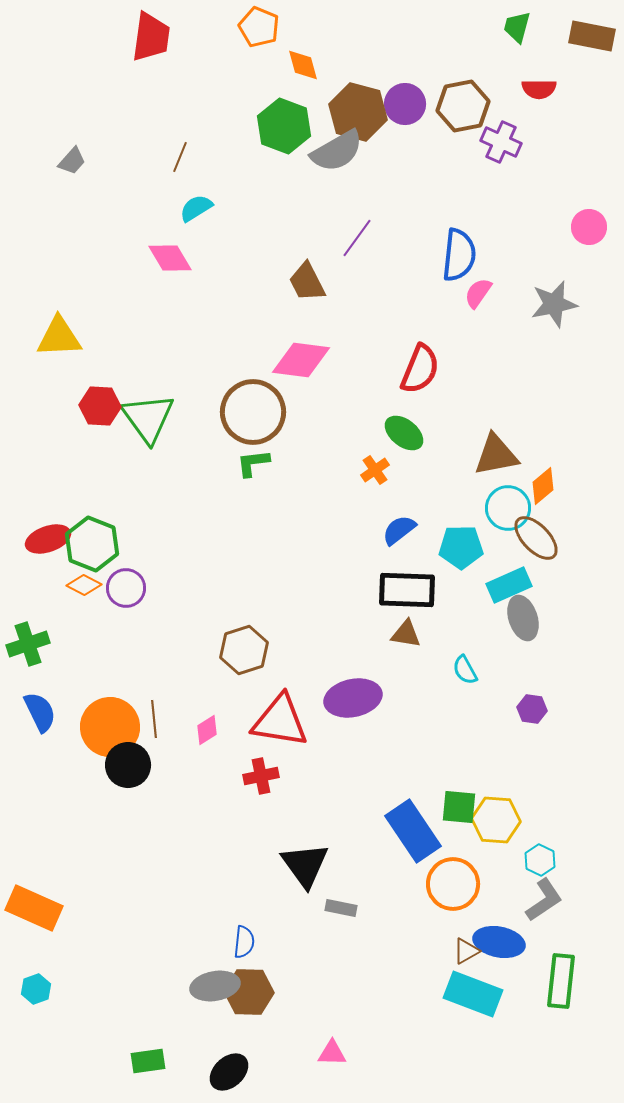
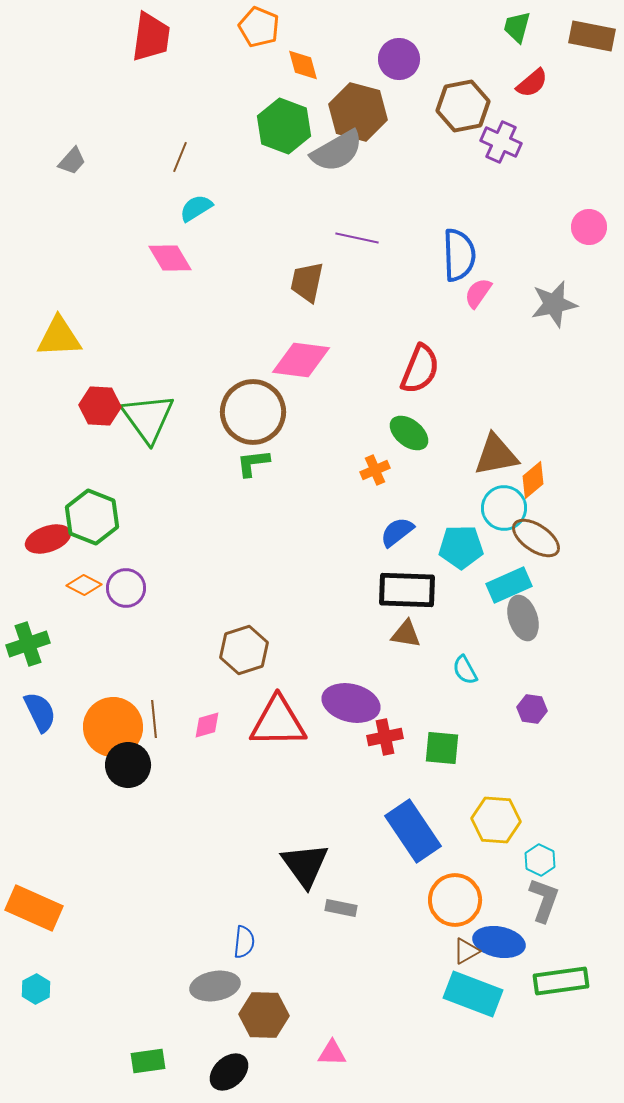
red semicircle at (539, 89): moved 7 px left, 6 px up; rotated 40 degrees counterclockwise
purple circle at (405, 104): moved 6 px left, 45 px up
purple line at (357, 238): rotated 66 degrees clockwise
blue semicircle at (459, 255): rotated 8 degrees counterclockwise
brown trapezoid at (307, 282): rotated 39 degrees clockwise
green ellipse at (404, 433): moved 5 px right
orange cross at (375, 470): rotated 12 degrees clockwise
orange diamond at (543, 486): moved 10 px left, 6 px up
cyan circle at (508, 508): moved 4 px left
blue semicircle at (399, 530): moved 2 px left, 2 px down
brown ellipse at (536, 538): rotated 12 degrees counterclockwise
green hexagon at (92, 544): moved 27 px up
purple ellipse at (353, 698): moved 2 px left, 5 px down; rotated 26 degrees clockwise
red triangle at (280, 721): moved 2 px left, 1 px down; rotated 10 degrees counterclockwise
orange circle at (110, 727): moved 3 px right
pink diamond at (207, 730): moved 5 px up; rotated 16 degrees clockwise
red cross at (261, 776): moved 124 px right, 39 px up
green square at (459, 807): moved 17 px left, 59 px up
orange circle at (453, 884): moved 2 px right, 16 px down
gray L-shape at (544, 900): rotated 36 degrees counterclockwise
green rectangle at (561, 981): rotated 76 degrees clockwise
cyan hexagon at (36, 989): rotated 8 degrees counterclockwise
brown hexagon at (249, 992): moved 15 px right, 23 px down
